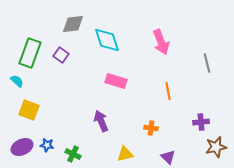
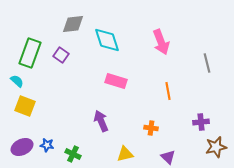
yellow square: moved 4 px left, 4 px up
